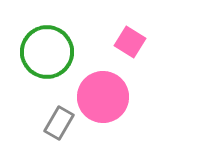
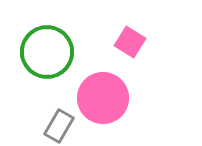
pink circle: moved 1 px down
gray rectangle: moved 3 px down
